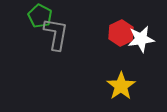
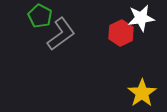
gray L-shape: moved 5 px right; rotated 44 degrees clockwise
white star: moved 21 px up
yellow star: moved 21 px right, 7 px down
